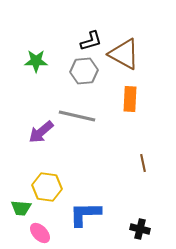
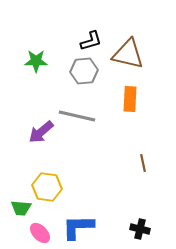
brown triangle: moved 4 px right; rotated 16 degrees counterclockwise
blue L-shape: moved 7 px left, 13 px down
